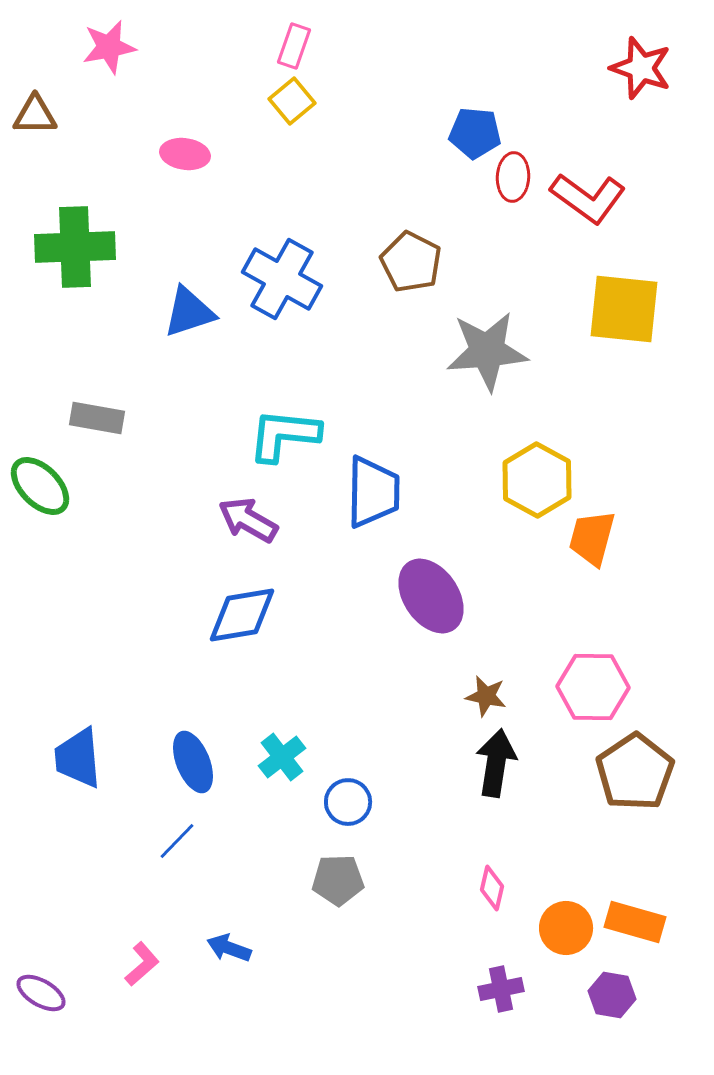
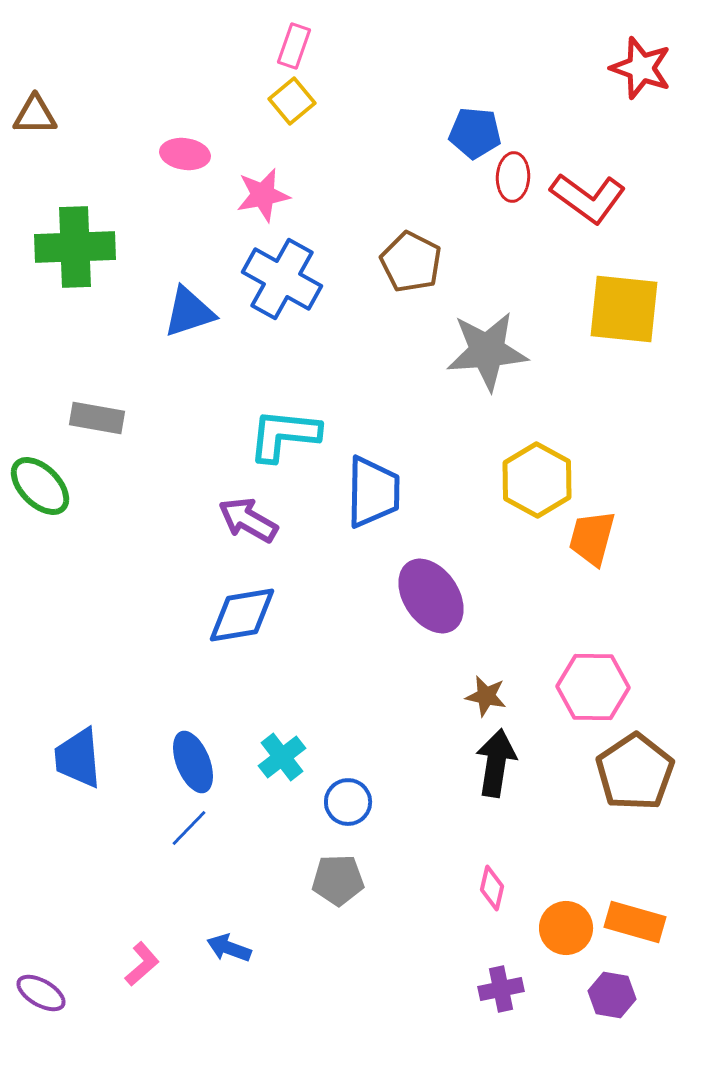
pink star at (109, 47): moved 154 px right, 148 px down
blue line at (177, 841): moved 12 px right, 13 px up
